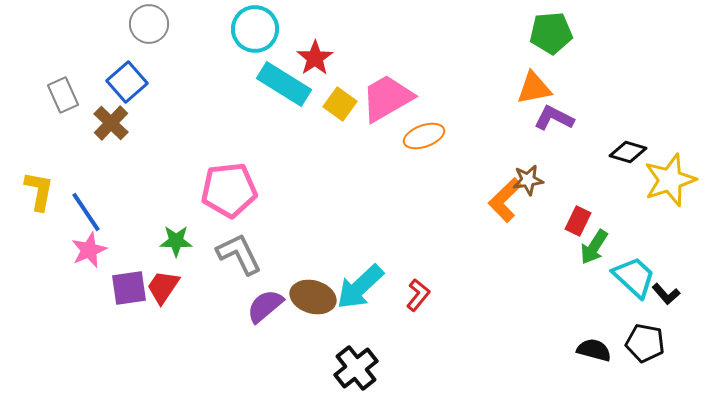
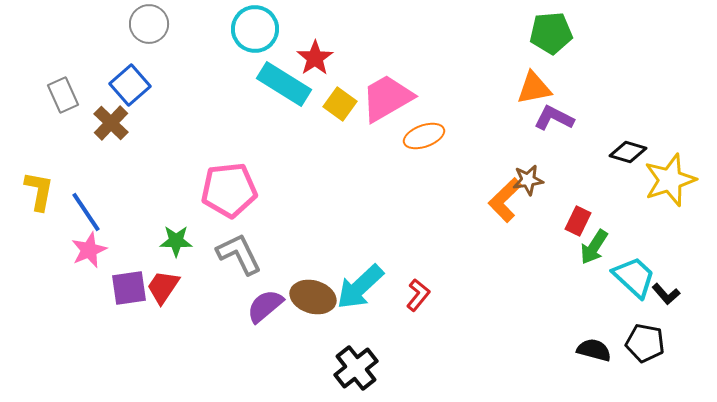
blue square: moved 3 px right, 3 px down
